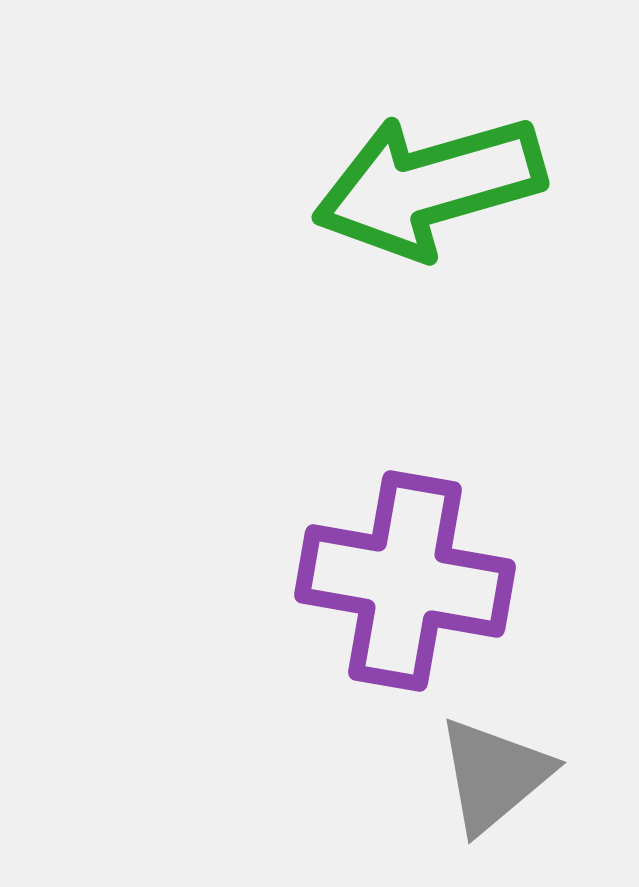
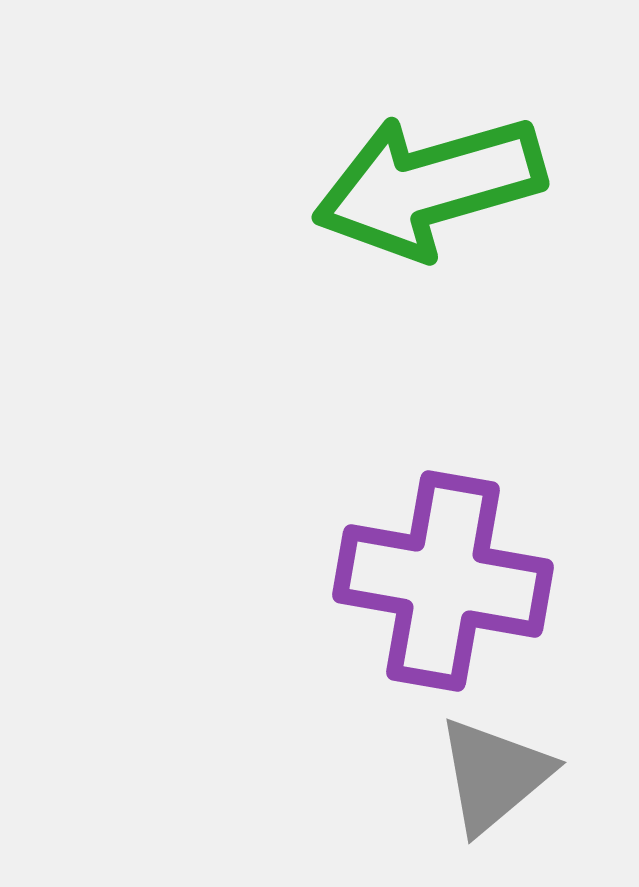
purple cross: moved 38 px right
